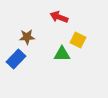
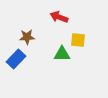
yellow square: rotated 21 degrees counterclockwise
